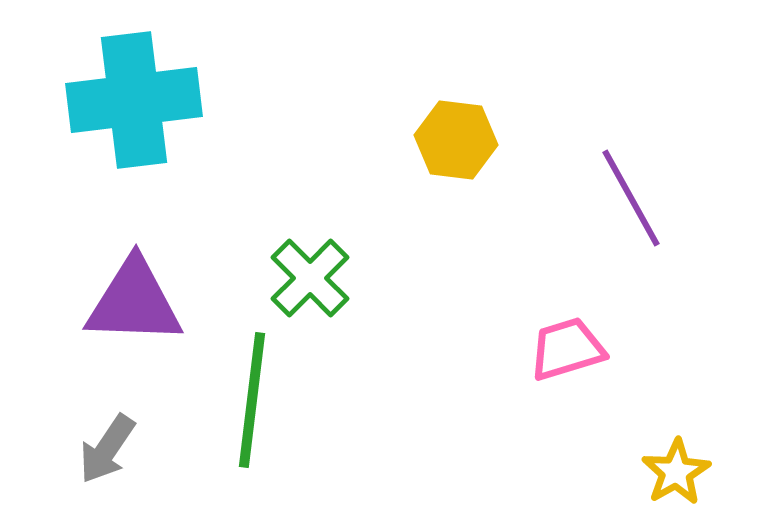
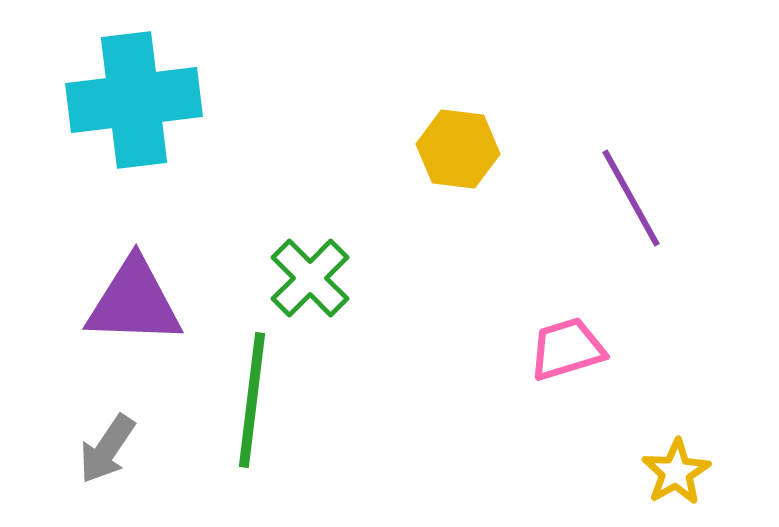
yellow hexagon: moved 2 px right, 9 px down
